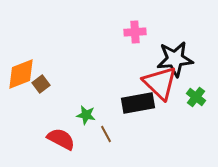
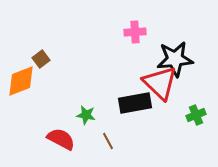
orange diamond: moved 7 px down
brown square: moved 25 px up
green cross: moved 18 px down; rotated 30 degrees clockwise
black rectangle: moved 3 px left
brown line: moved 2 px right, 7 px down
